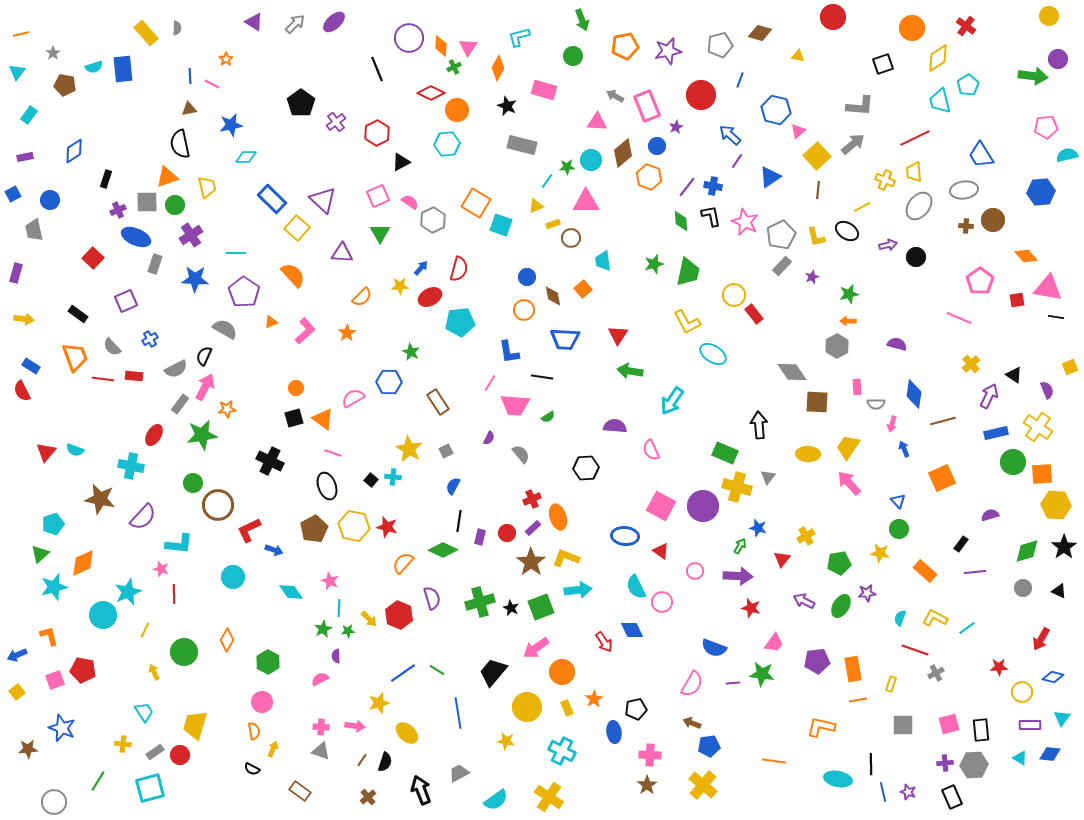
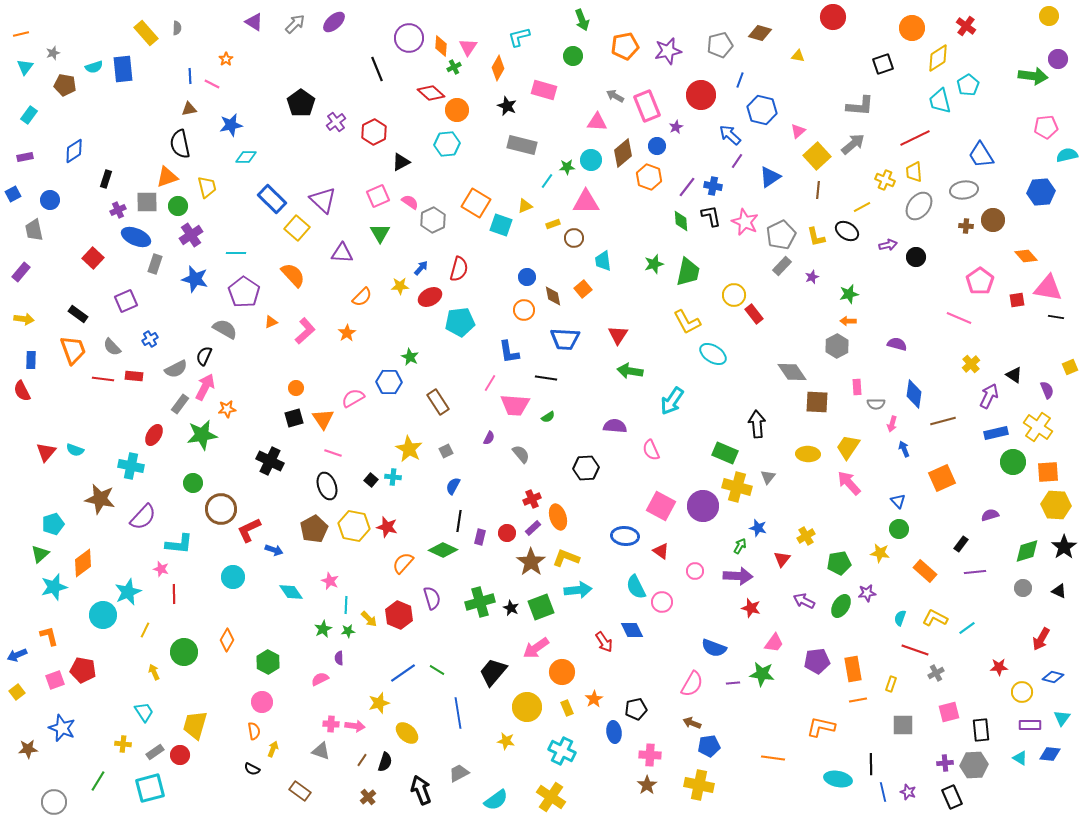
gray star at (53, 53): rotated 16 degrees clockwise
cyan triangle at (17, 72): moved 8 px right, 5 px up
red diamond at (431, 93): rotated 16 degrees clockwise
blue hexagon at (776, 110): moved 14 px left
red hexagon at (377, 133): moved 3 px left, 1 px up
green circle at (175, 205): moved 3 px right, 1 px down
yellow triangle at (536, 206): moved 11 px left
brown circle at (571, 238): moved 3 px right
purple rectangle at (16, 273): moved 5 px right, 1 px up; rotated 24 degrees clockwise
blue star at (195, 279): rotated 12 degrees clockwise
green star at (411, 352): moved 1 px left, 5 px down
orange trapezoid at (75, 357): moved 2 px left, 7 px up
blue rectangle at (31, 366): moved 6 px up; rotated 60 degrees clockwise
black line at (542, 377): moved 4 px right, 1 px down
orange triangle at (323, 419): rotated 20 degrees clockwise
black arrow at (759, 425): moved 2 px left, 1 px up
orange square at (1042, 474): moved 6 px right, 2 px up
brown circle at (218, 505): moved 3 px right, 4 px down
orange diamond at (83, 563): rotated 12 degrees counterclockwise
cyan line at (339, 608): moved 7 px right, 3 px up
purple semicircle at (336, 656): moved 3 px right, 2 px down
pink square at (949, 724): moved 12 px up
pink cross at (321, 727): moved 10 px right, 3 px up
orange line at (774, 761): moved 1 px left, 3 px up
yellow cross at (703, 785): moved 4 px left; rotated 28 degrees counterclockwise
yellow cross at (549, 797): moved 2 px right
